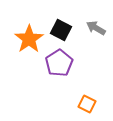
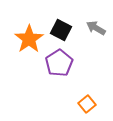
orange square: rotated 24 degrees clockwise
